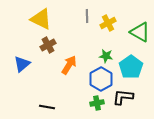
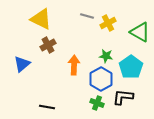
gray line: rotated 72 degrees counterclockwise
orange arrow: moved 5 px right; rotated 30 degrees counterclockwise
green cross: rotated 32 degrees clockwise
